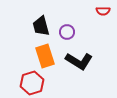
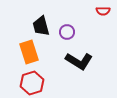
orange rectangle: moved 16 px left, 4 px up
